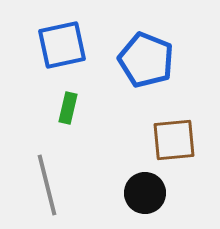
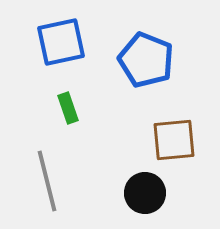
blue square: moved 1 px left, 3 px up
green rectangle: rotated 32 degrees counterclockwise
gray line: moved 4 px up
